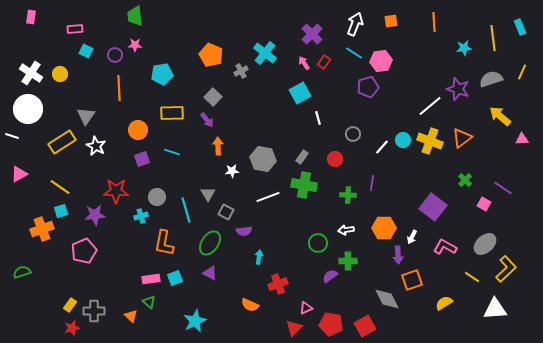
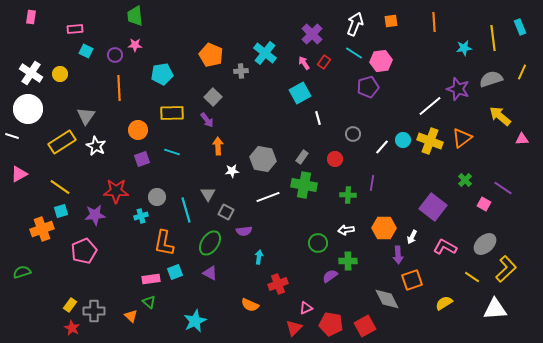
gray cross at (241, 71): rotated 24 degrees clockwise
cyan square at (175, 278): moved 6 px up
red star at (72, 328): rotated 28 degrees counterclockwise
